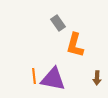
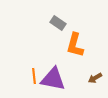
gray rectangle: rotated 21 degrees counterclockwise
brown arrow: moved 2 px left; rotated 56 degrees clockwise
